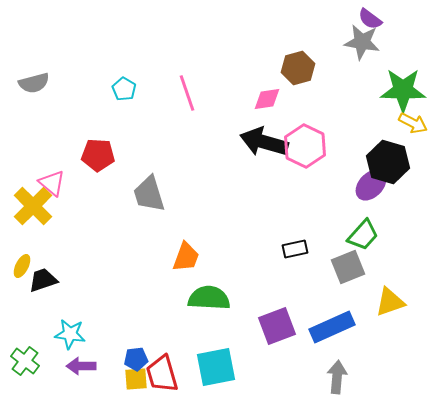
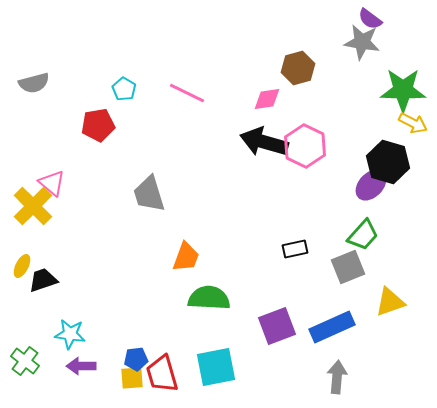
pink line: rotated 45 degrees counterclockwise
red pentagon: moved 30 px up; rotated 12 degrees counterclockwise
yellow square: moved 4 px left, 1 px up
